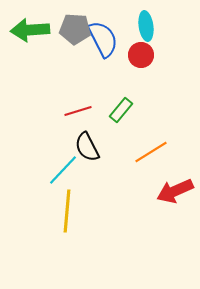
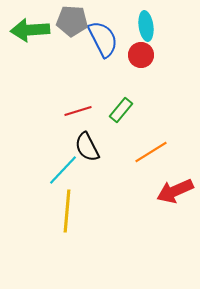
gray pentagon: moved 3 px left, 8 px up
